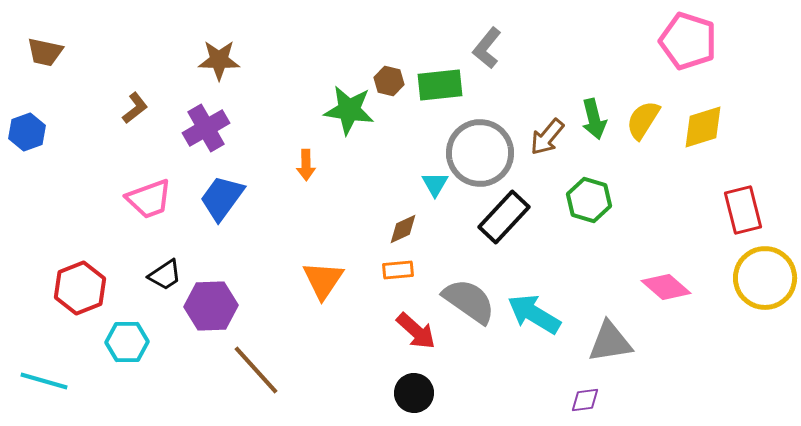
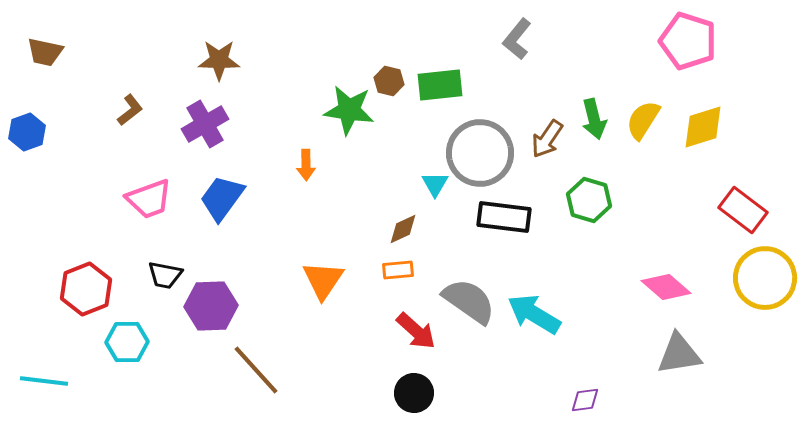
gray L-shape: moved 30 px right, 9 px up
brown L-shape: moved 5 px left, 2 px down
purple cross: moved 1 px left, 4 px up
brown arrow: moved 2 px down; rotated 6 degrees counterclockwise
red rectangle: rotated 39 degrees counterclockwise
black rectangle: rotated 54 degrees clockwise
black trapezoid: rotated 45 degrees clockwise
red hexagon: moved 6 px right, 1 px down
gray triangle: moved 69 px right, 12 px down
cyan line: rotated 9 degrees counterclockwise
